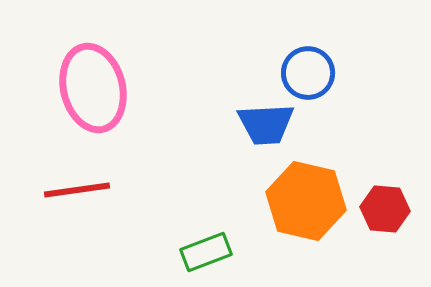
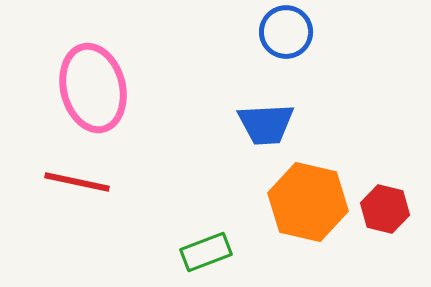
blue circle: moved 22 px left, 41 px up
red line: moved 8 px up; rotated 20 degrees clockwise
orange hexagon: moved 2 px right, 1 px down
red hexagon: rotated 9 degrees clockwise
